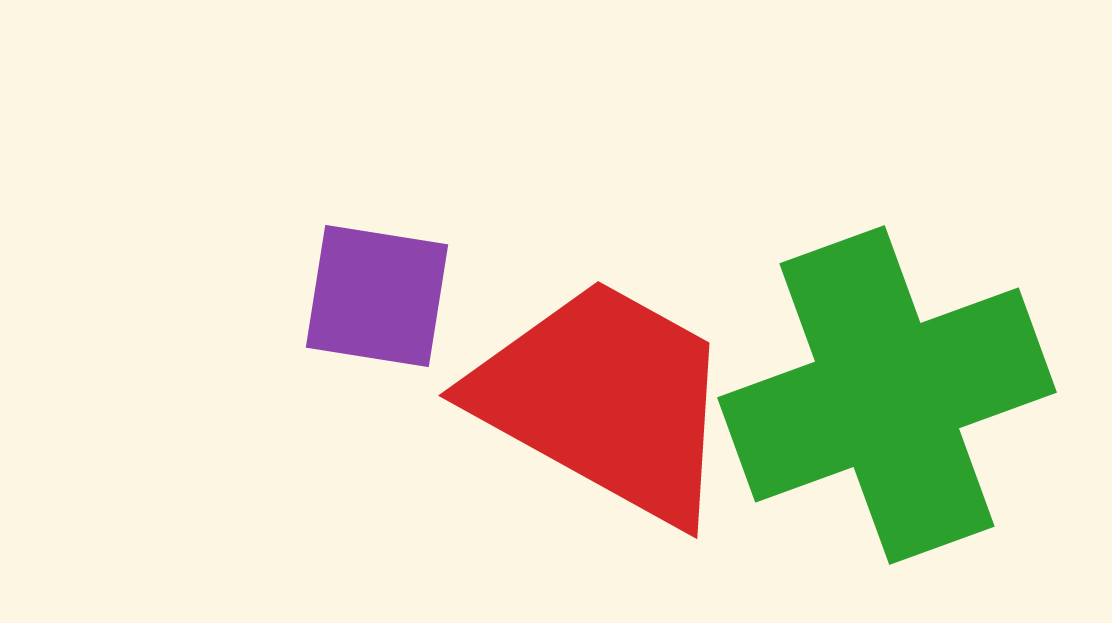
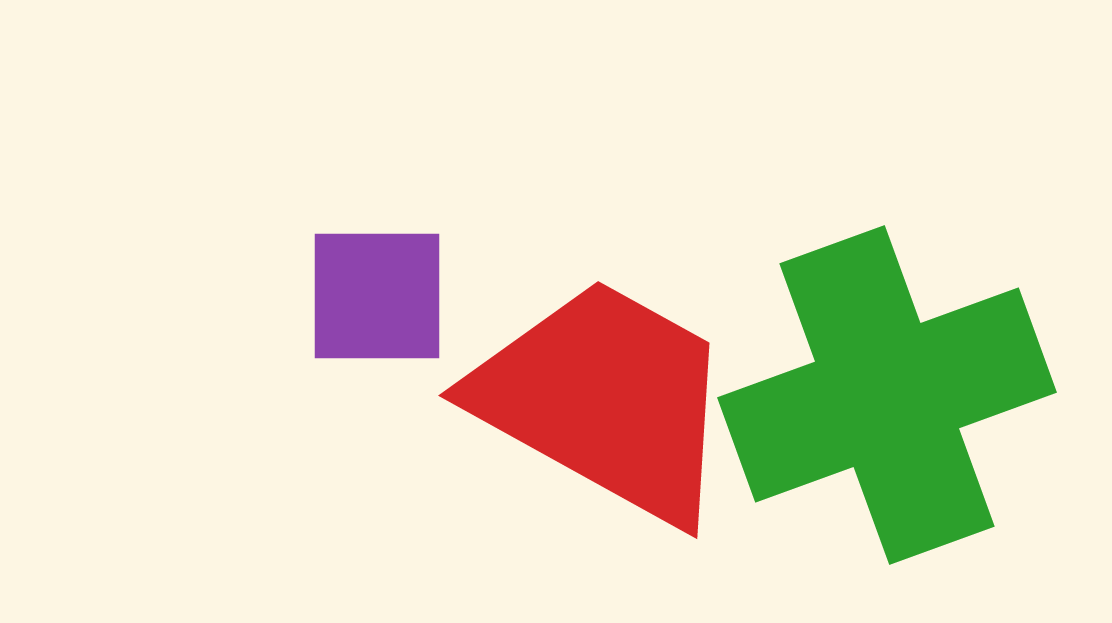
purple square: rotated 9 degrees counterclockwise
